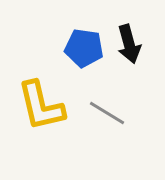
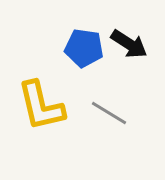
black arrow: rotated 42 degrees counterclockwise
gray line: moved 2 px right
